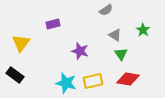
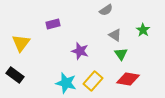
yellow rectangle: rotated 36 degrees counterclockwise
